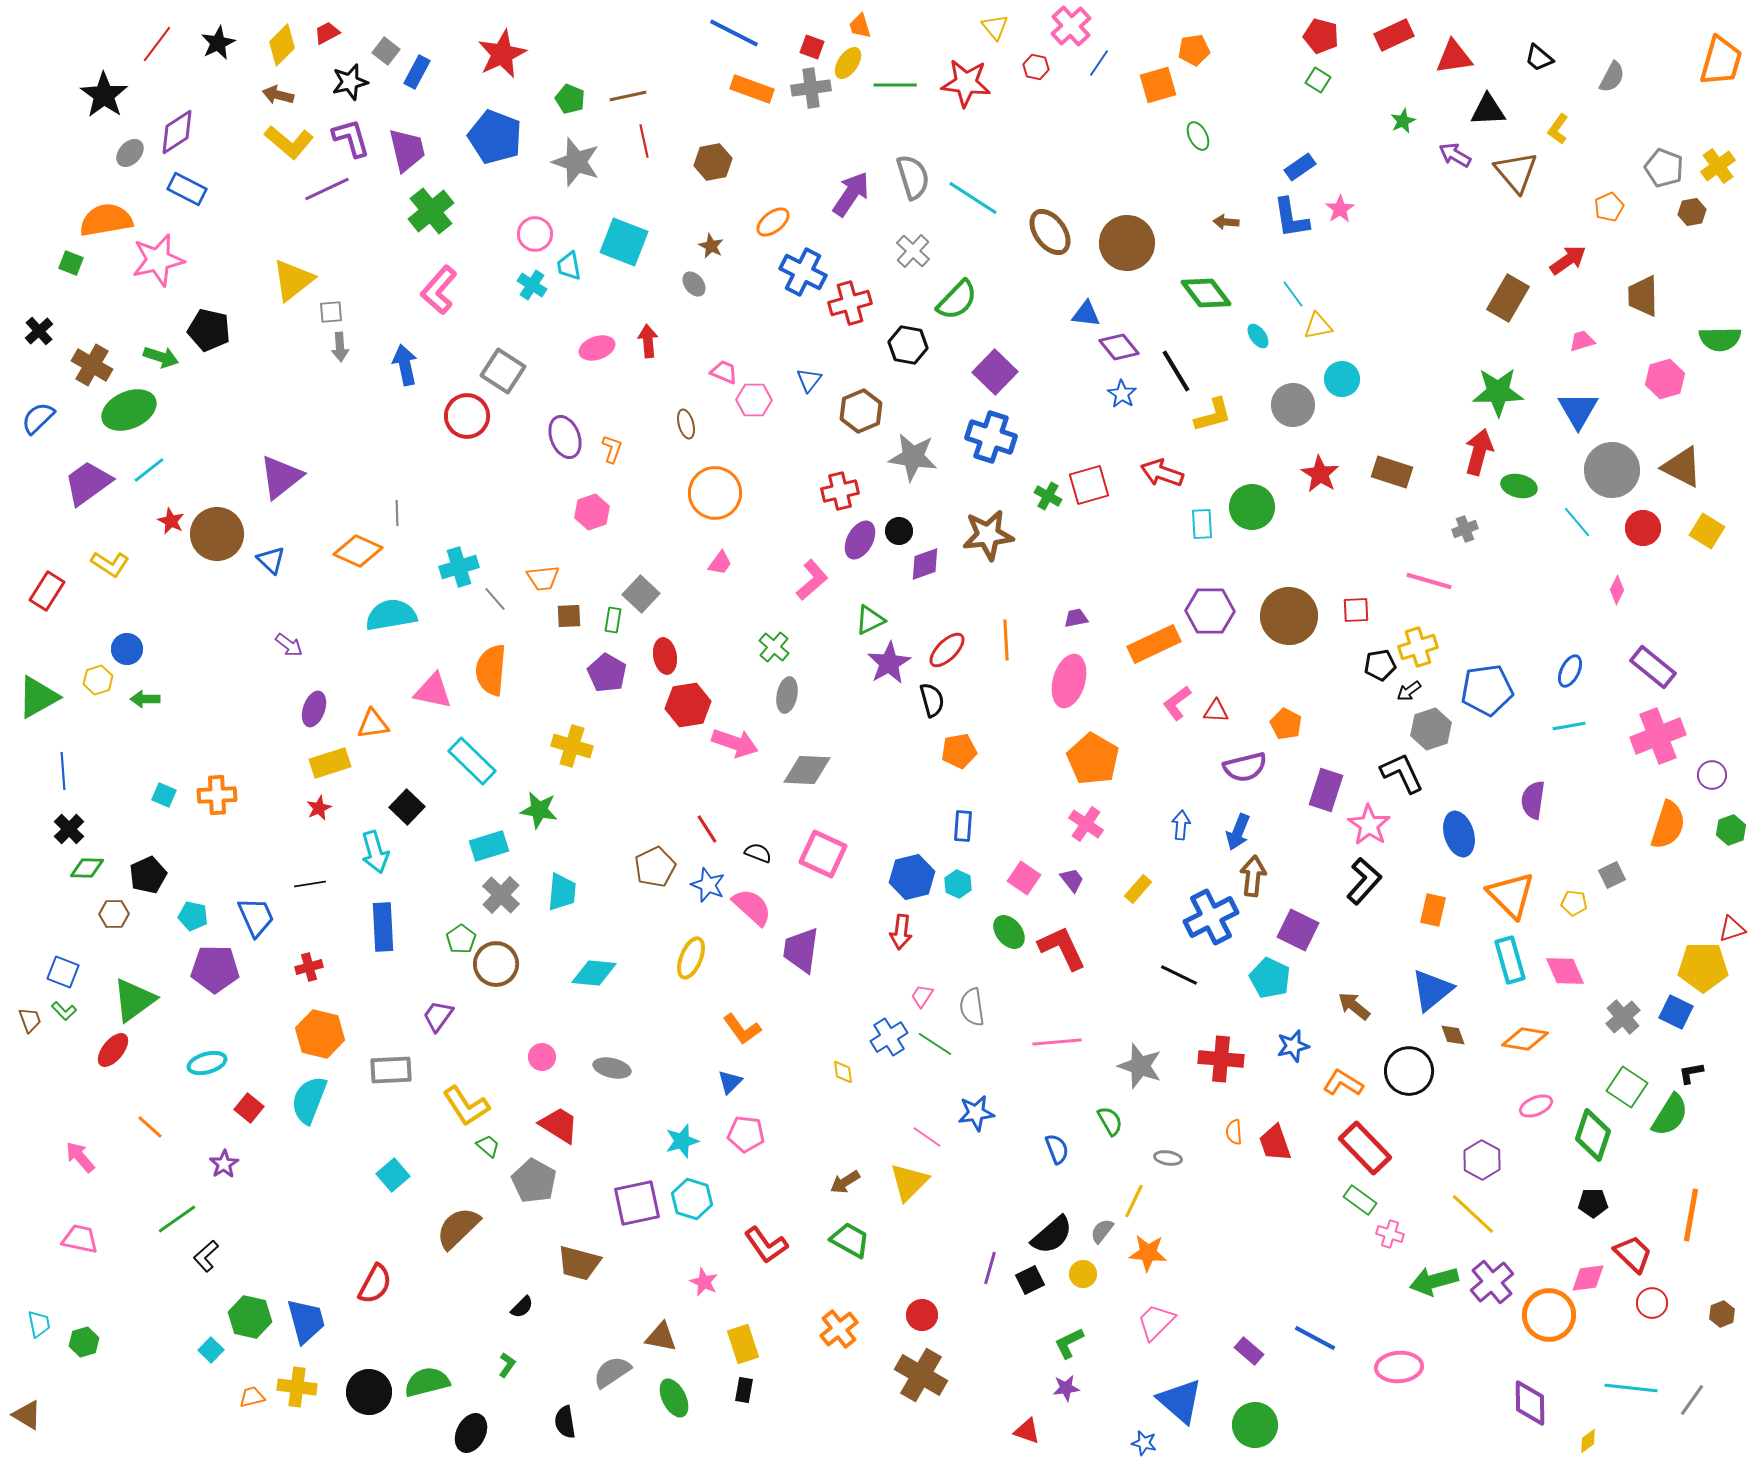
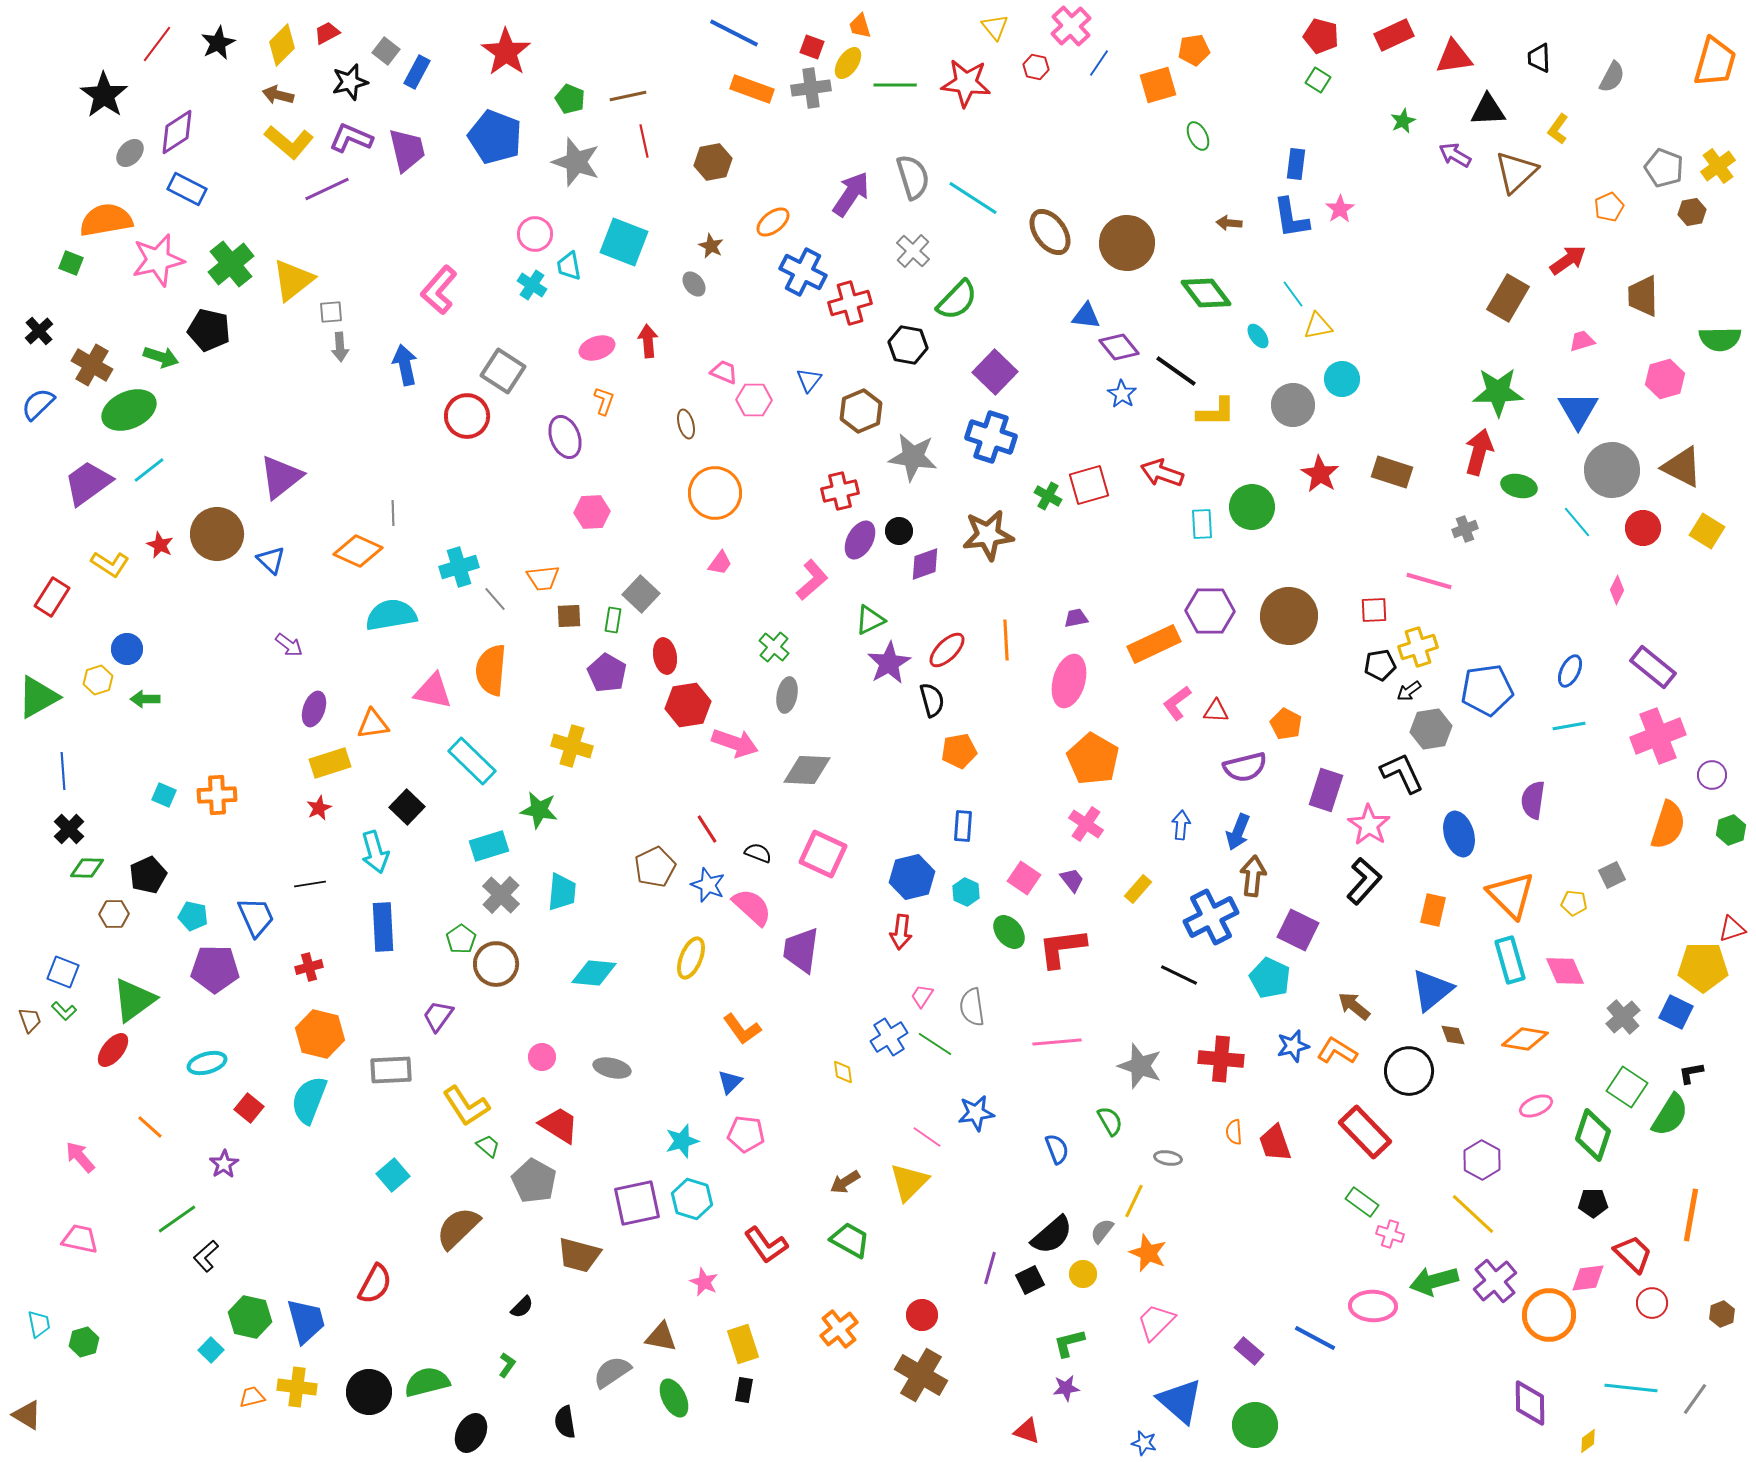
red star at (502, 54): moved 4 px right, 2 px up; rotated 12 degrees counterclockwise
black trapezoid at (1539, 58): rotated 48 degrees clockwise
orange trapezoid at (1721, 61): moved 6 px left, 1 px down
purple L-shape at (351, 138): rotated 51 degrees counterclockwise
blue rectangle at (1300, 167): moved 4 px left, 3 px up; rotated 48 degrees counterclockwise
brown triangle at (1516, 172): rotated 27 degrees clockwise
green cross at (431, 211): moved 200 px left, 53 px down
brown arrow at (1226, 222): moved 3 px right, 1 px down
blue triangle at (1086, 314): moved 2 px down
black line at (1176, 371): rotated 24 degrees counterclockwise
yellow L-shape at (1213, 415): moved 3 px right, 3 px up; rotated 15 degrees clockwise
blue semicircle at (38, 418): moved 14 px up
orange L-shape at (612, 449): moved 8 px left, 48 px up
pink hexagon at (592, 512): rotated 16 degrees clockwise
gray line at (397, 513): moved 4 px left
red star at (171, 521): moved 11 px left, 24 px down
red rectangle at (47, 591): moved 5 px right, 6 px down
red square at (1356, 610): moved 18 px right
gray hexagon at (1431, 729): rotated 9 degrees clockwise
cyan hexagon at (958, 884): moved 8 px right, 8 px down
red L-shape at (1062, 948): rotated 72 degrees counterclockwise
orange L-shape at (1343, 1083): moved 6 px left, 32 px up
red rectangle at (1365, 1148): moved 16 px up
green rectangle at (1360, 1200): moved 2 px right, 2 px down
orange star at (1148, 1253): rotated 18 degrees clockwise
brown trapezoid at (579, 1263): moved 8 px up
purple cross at (1492, 1282): moved 3 px right, 1 px up
green L-shape at (1069, 1343): rotated 12 degrees clockwise
pink ellipse at (1399, 1367): moved 26 px left, 61 px up; rotated 6 degrees clockwise
gray line at (1692, 1400): moved 3 px right, 1 px up
